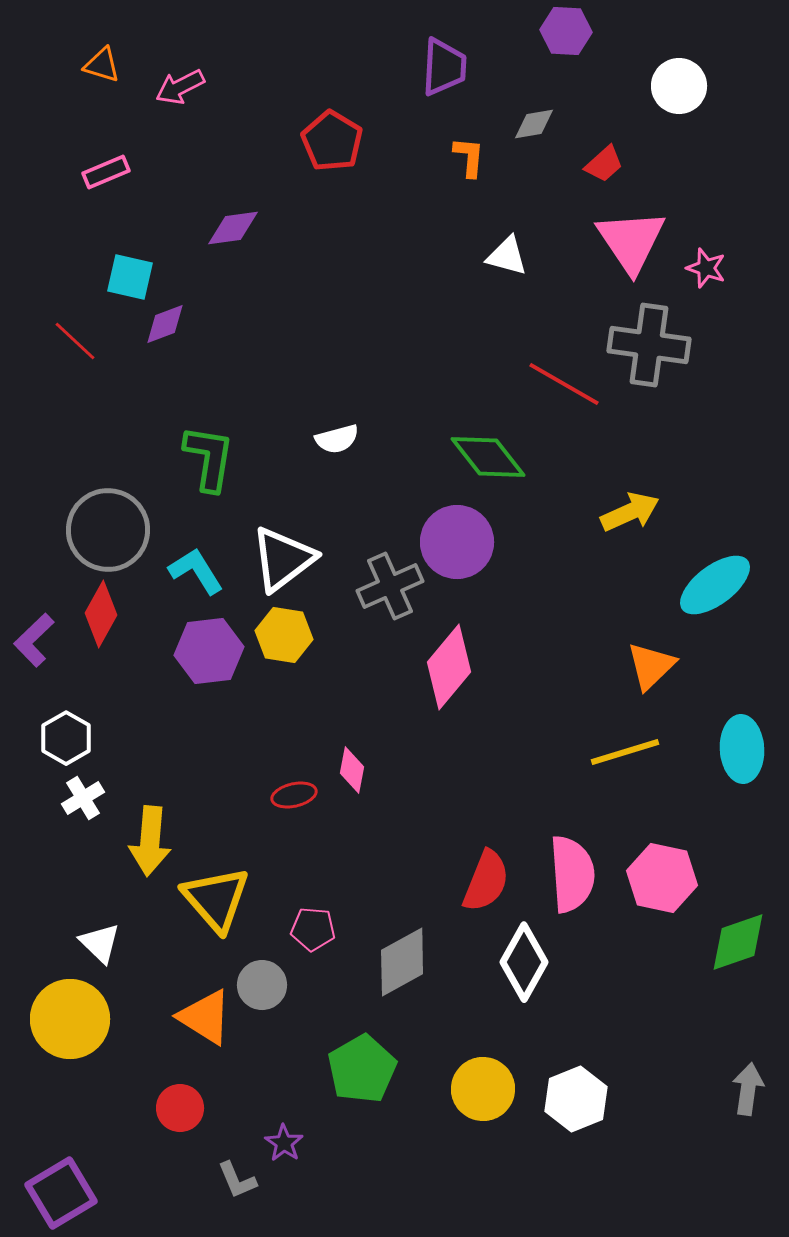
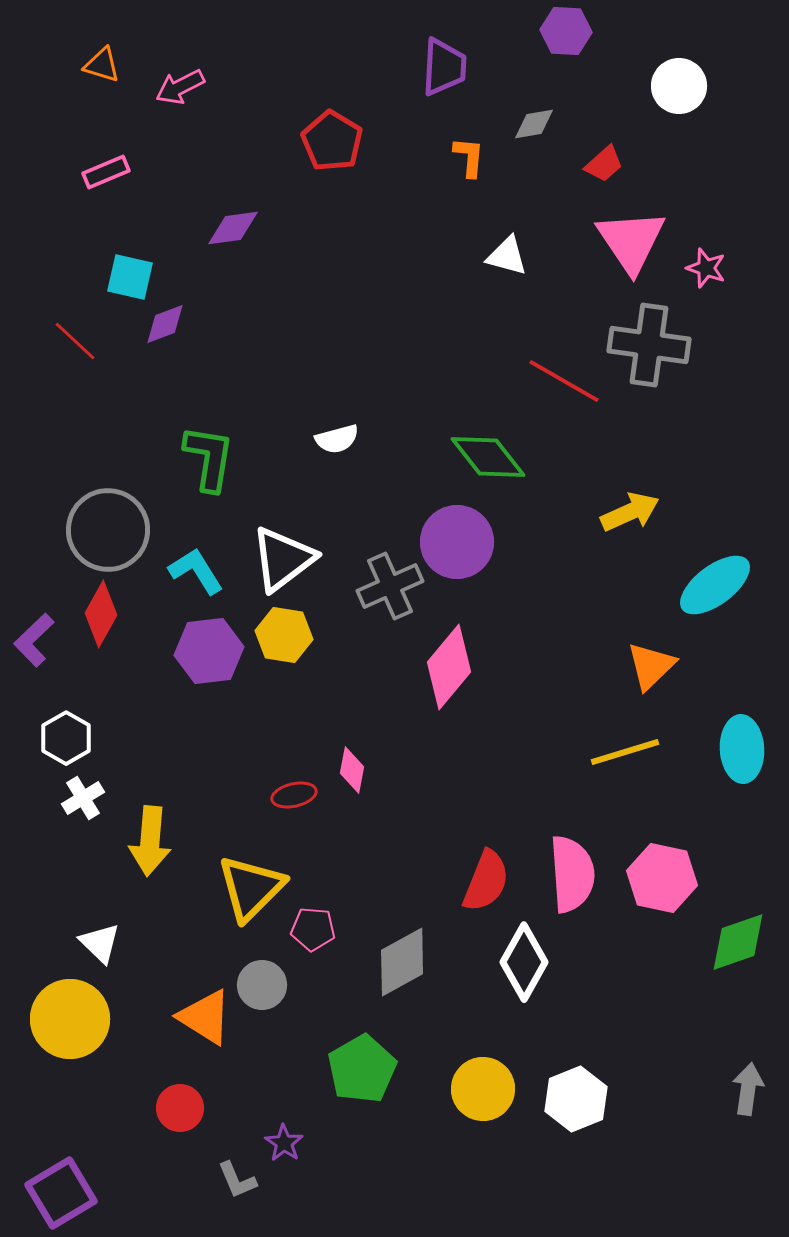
red line at (564, 384): moved 3 px up
yellow triangle at (216, 899): moved 35 px right, 11 px up; rotated 26 degrees clockwise
